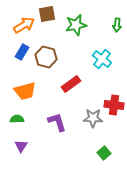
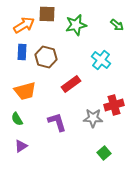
brown square: rotated 12 degrees clockwise
green arrow: rotated 56 degrees counterclockwise
blue rectangle: rotated 28 degrees counterclockwise
cyan cross: moved 1 px left, 1 px down
red cross: rotated 24 degrees counterclockwise
green semicircle: rotated 120 degrees counterclockwise
purple triangle: rotated 24 degrees clockwise
